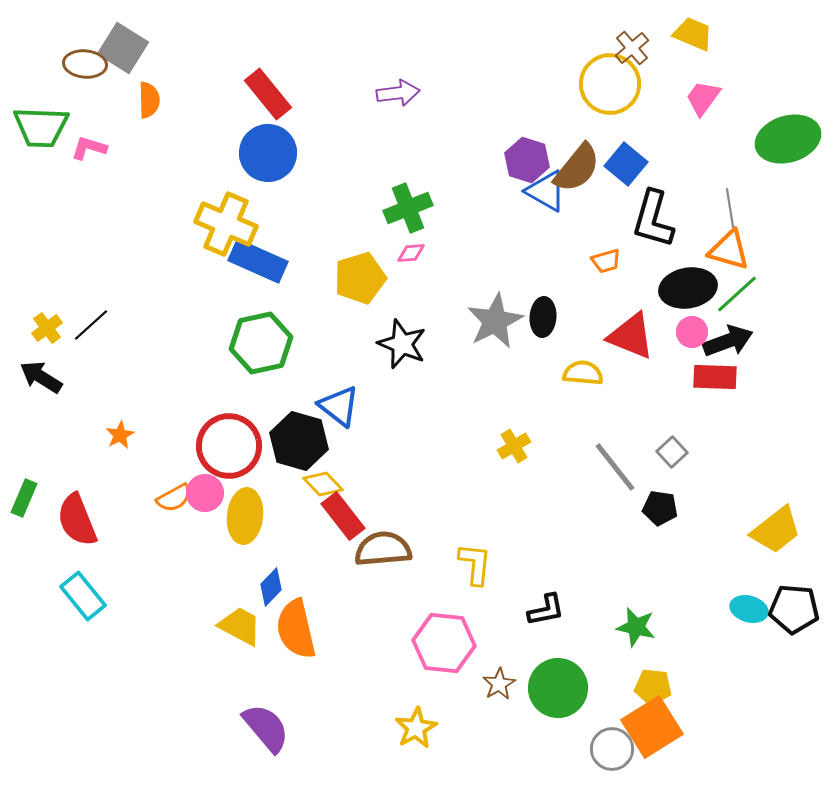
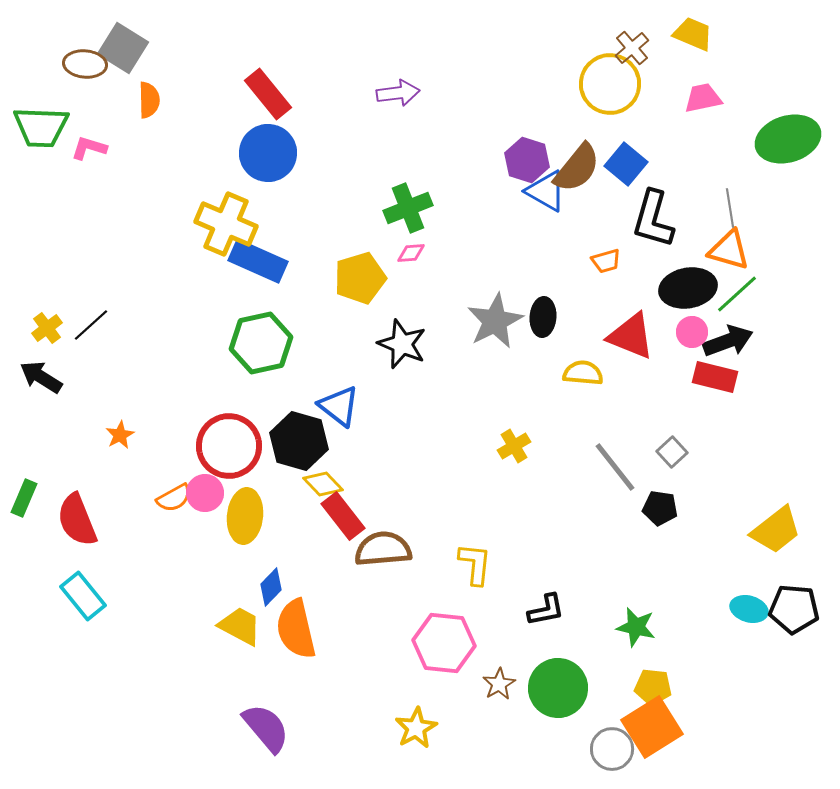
pink trapezoid at (703, 98): rotated 42 degrees clockwise
red rectangle at (715, 377): rotated 12 degrees clockwise
